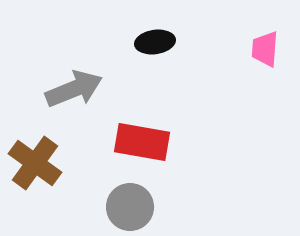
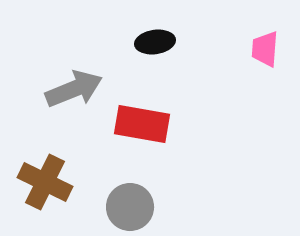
red rectangle: moved 18 px up
brown cross: moved 10 px right, 19 px down; rotated 10 degrees counterclockwise
